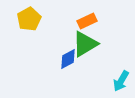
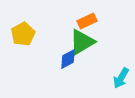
yellow pentagon: moved 6 px left, 15 px down
green triangle: moved 3 px left, 2 px up
cyan arrow: moved 3 px up
